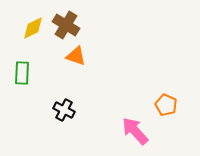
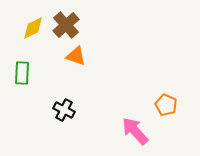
brown cross: rotated 16 degrees clockwise
